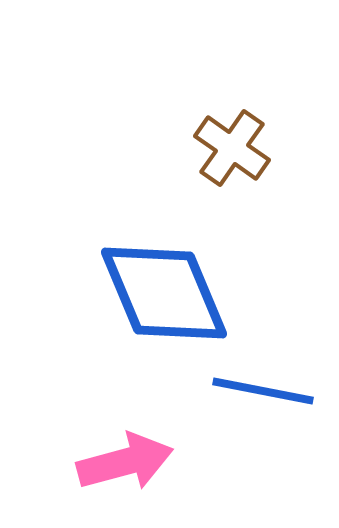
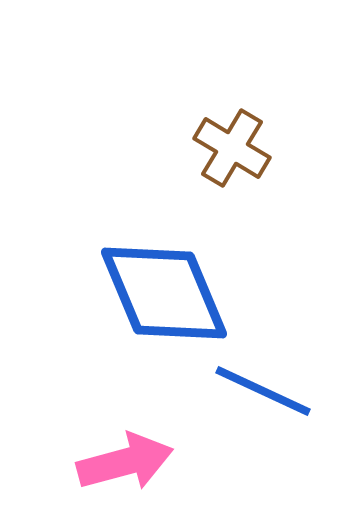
brown cross: rotated 4 degrees counterclockwise
blue line: rotated 14 degrees clockwise
